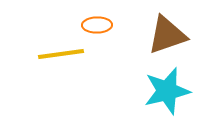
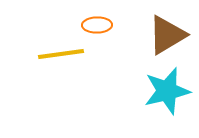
brown triangle: rotated 12 degrees counterclockwise
